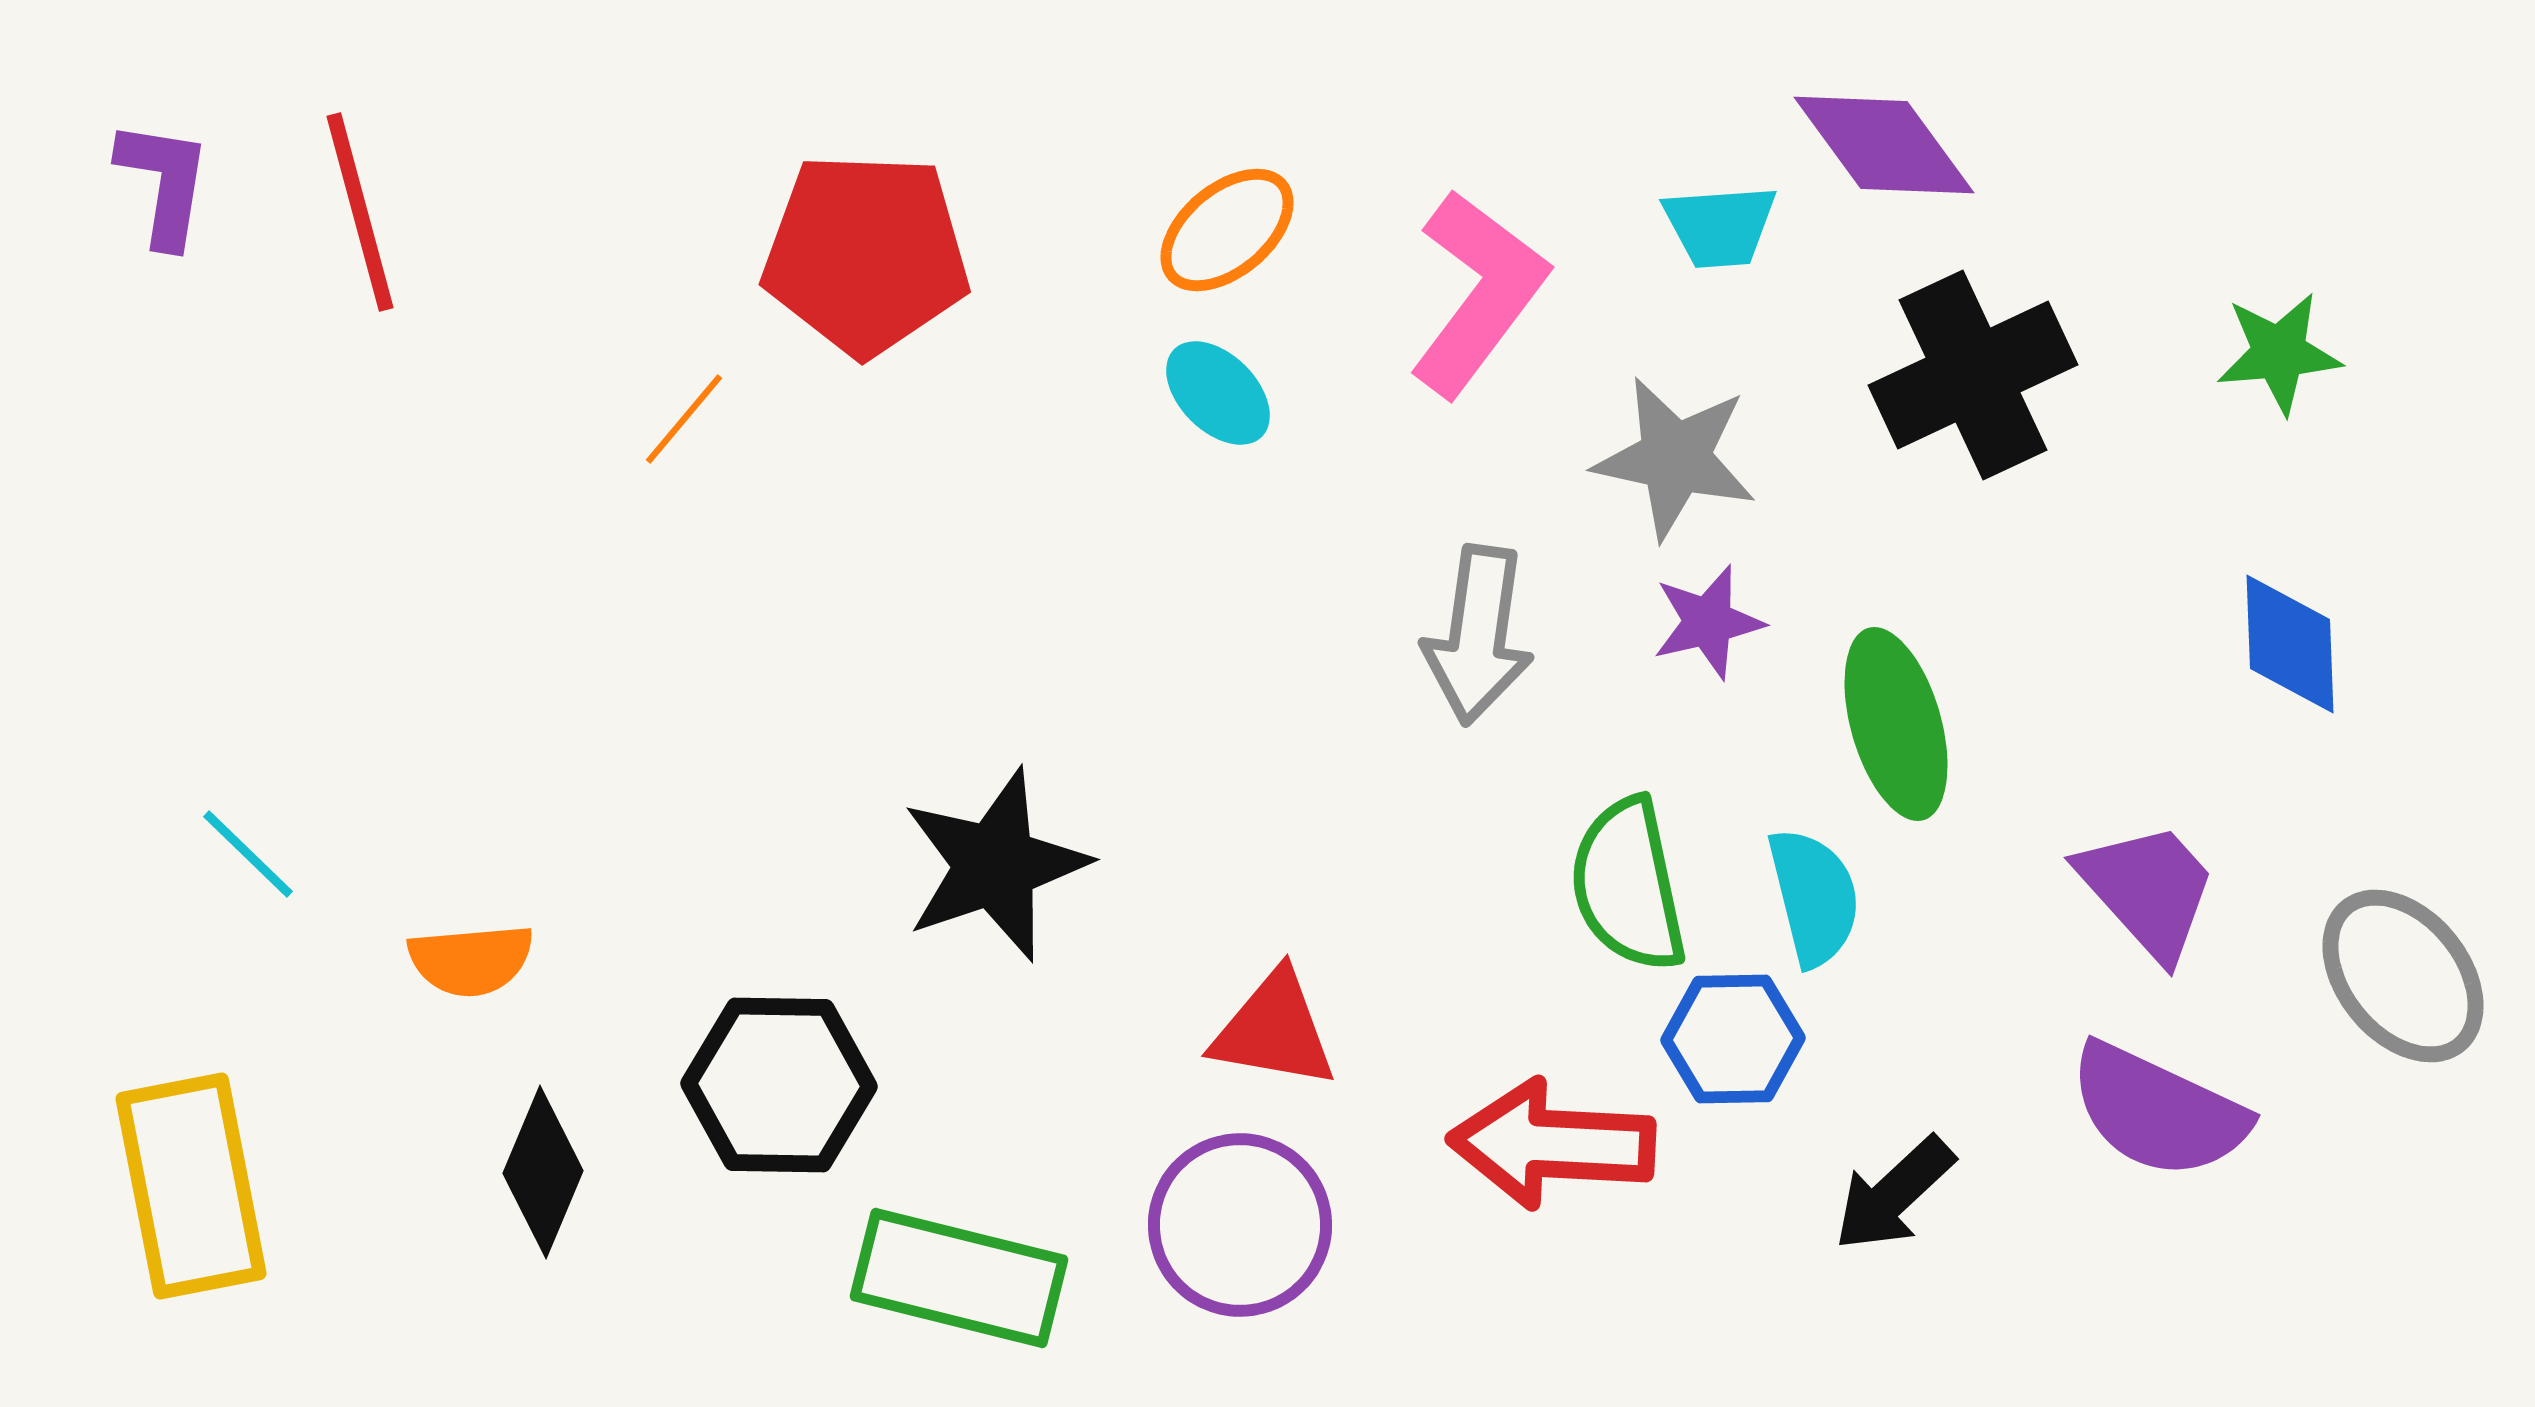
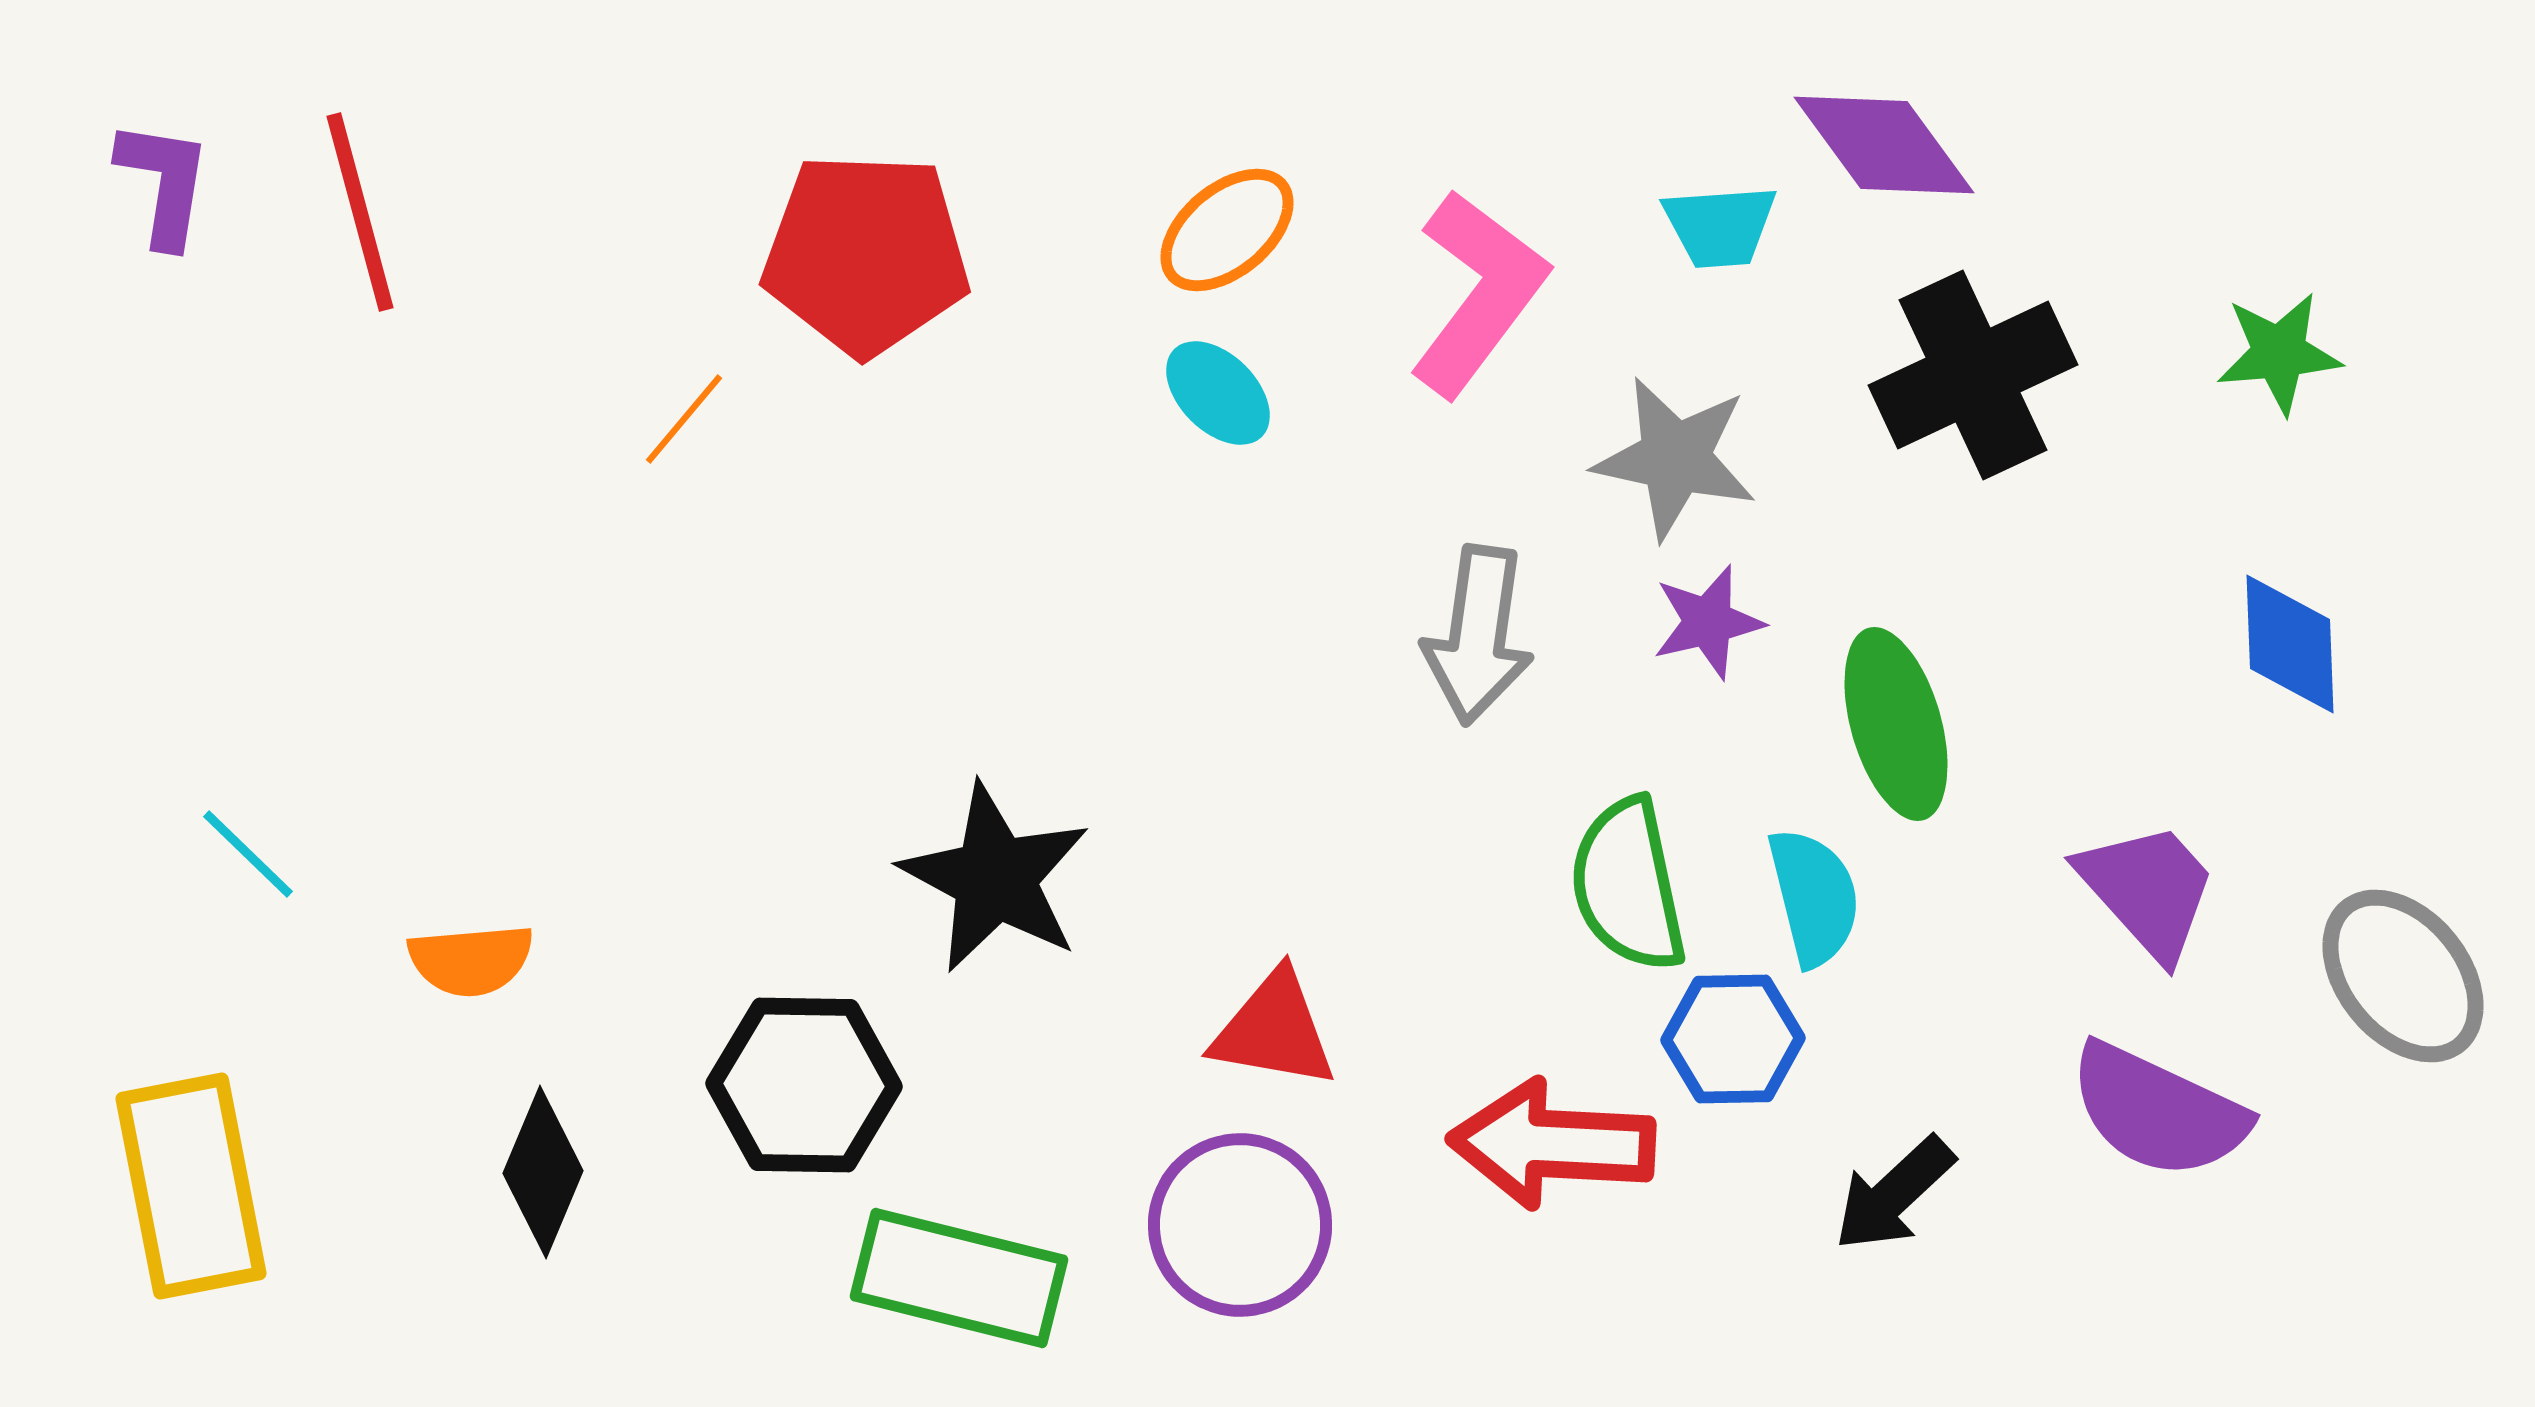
black star: moved 13 px down; rotated 25 degrees counterclockwise
black hexagon: moved 25 px right
